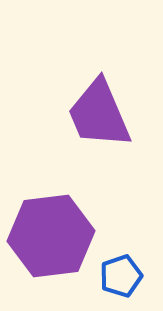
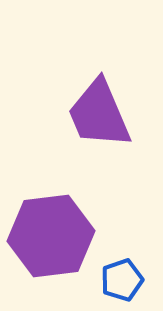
blue pentagon: moved 1 px right, 4 px down
